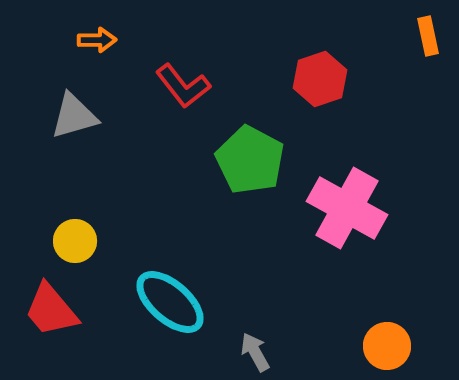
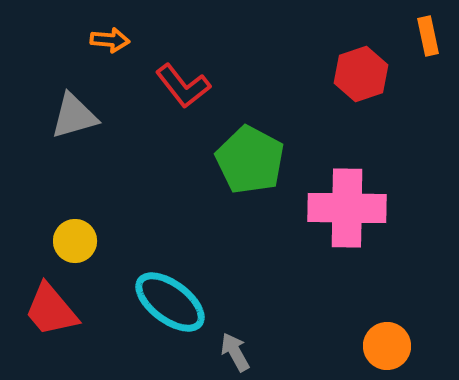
orange arrow: moved 13 px right; rotated 6 degrees clockwise
red hexagon: moved 41 px right, 5 px up
pink cross: rotated 28 degrees counterclockwise
cyan ellipse: rotated 4 degrees counterclockwise
gray arrow: moved 20 px left
